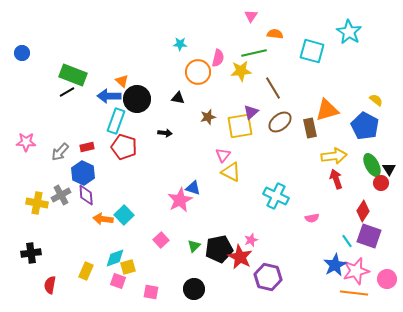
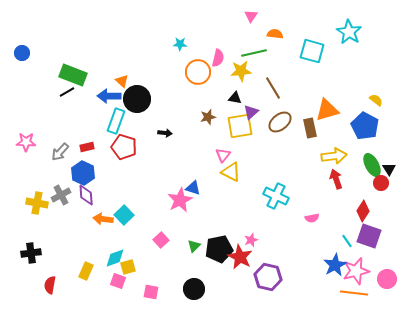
black triangle at (178, 98): moved 57 px right
